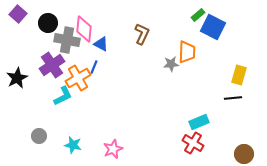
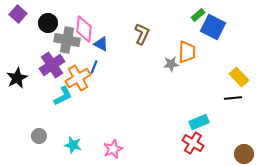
yellow rectangle: moved 2 px down; rotated 60 degrees counterclockwise
